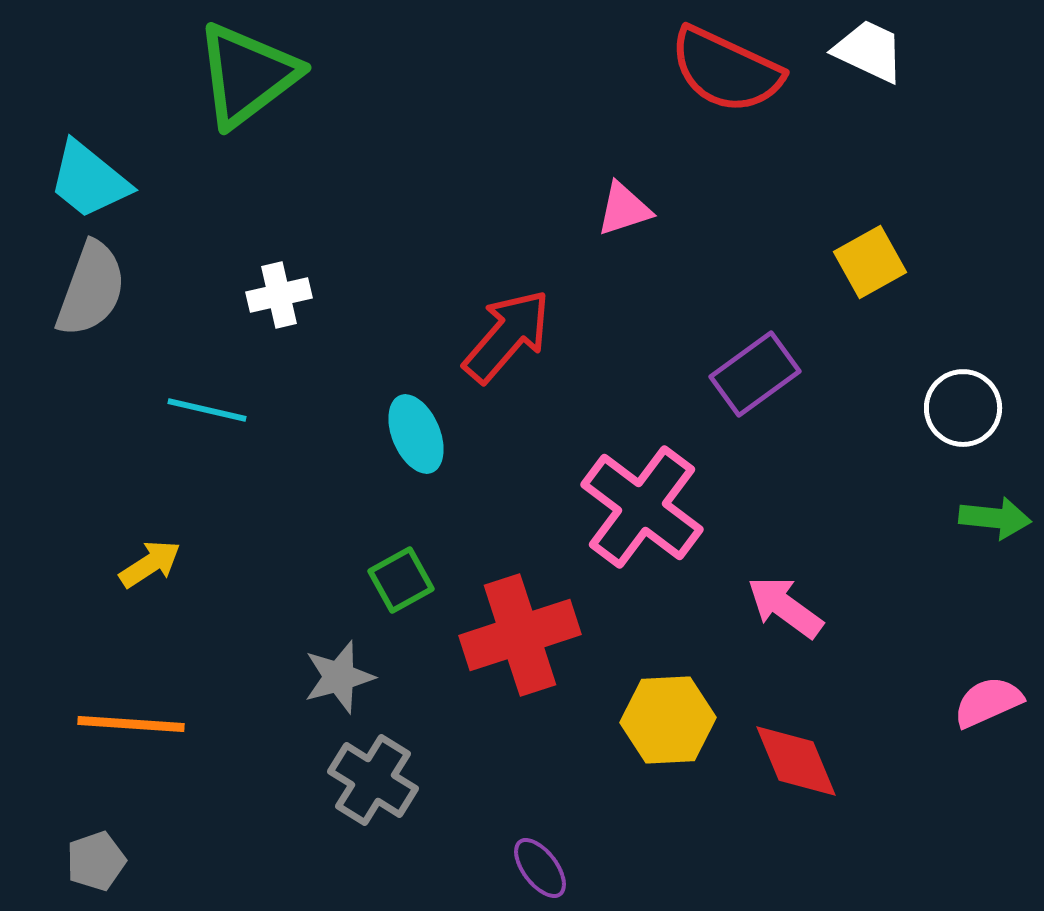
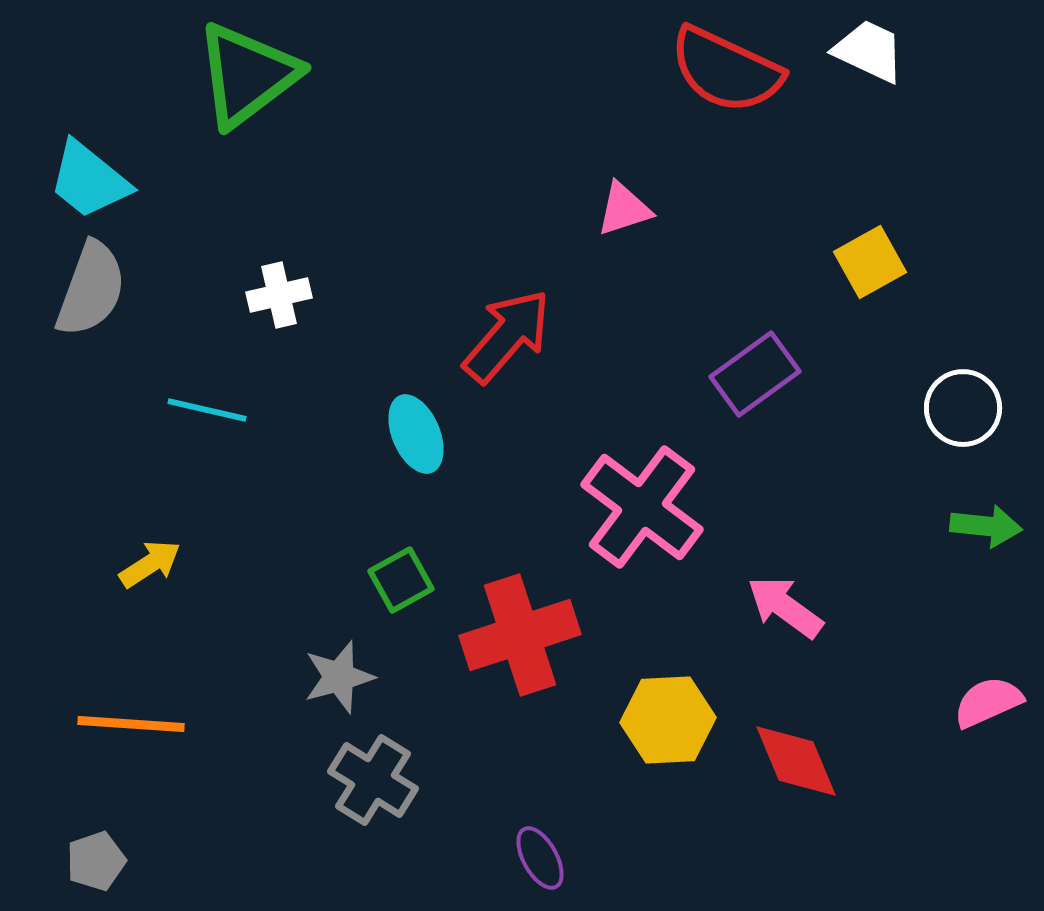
green arrow: moved 9 px left, 8 px down
purple ellipse: moved 10 px up; rotated 8 degrees clockwise
